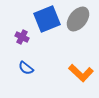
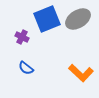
gray ellipse: rotated 20 degrees clockwise
